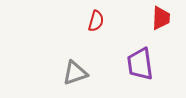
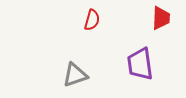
red semicircle: moved 4 px left, 1 px up
gray triangle: moved 2 px down
